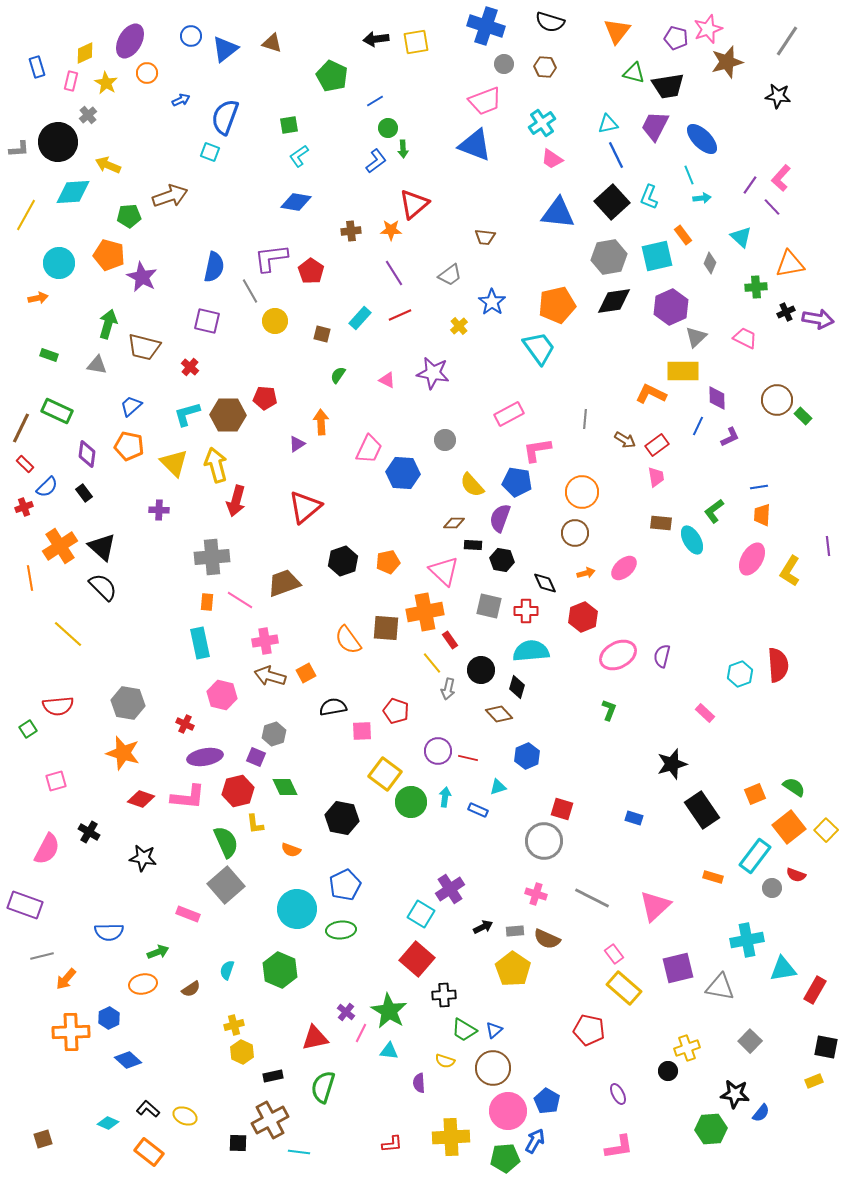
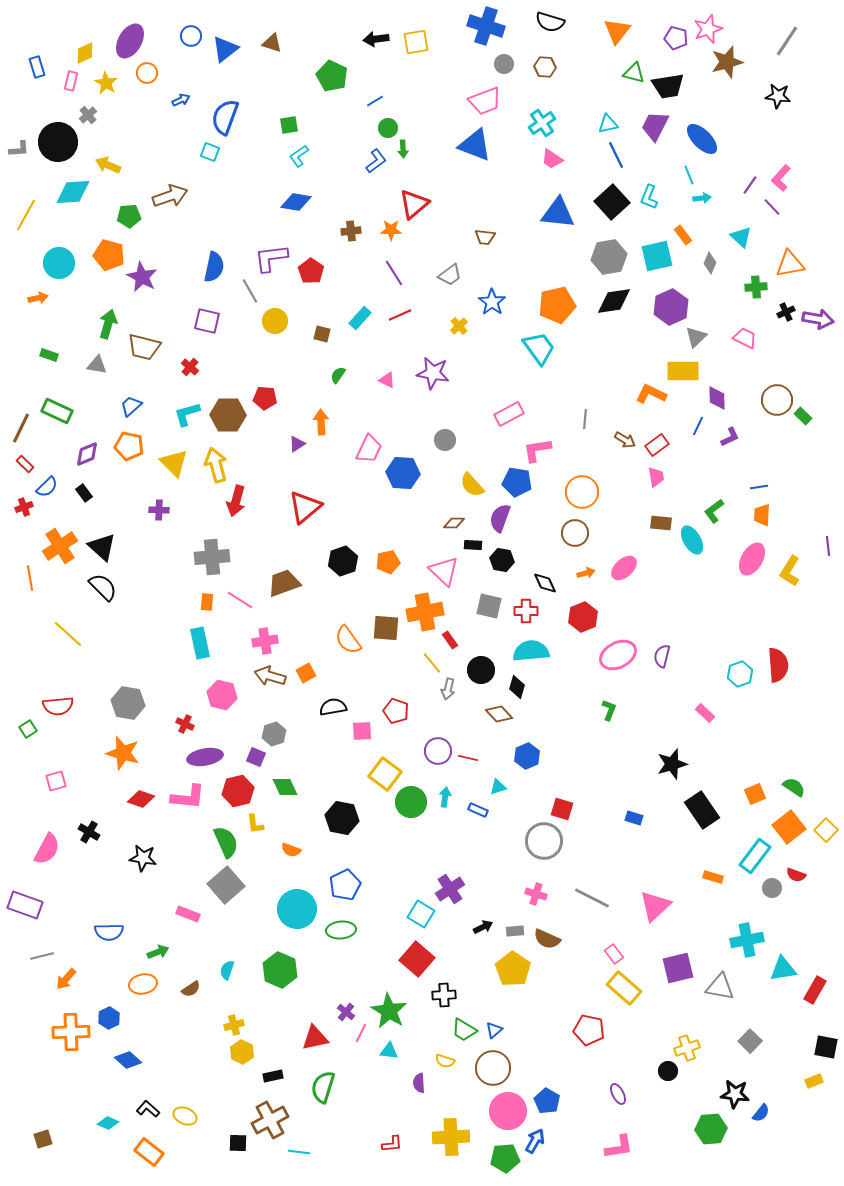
purple diamond at (87, 454): rotated 60 degrees clockwise
